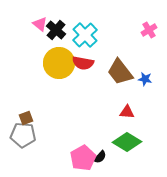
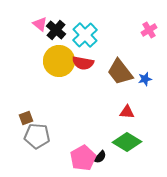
yellow circle: moved 2 px up
blue star: rotated 24 degrees counterclockwise
gray pentagon: moved 14 px right, 1 px down
